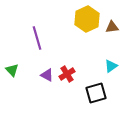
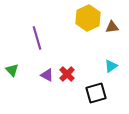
yellow hexagon: moved 1 px right, 1 px up
red cross: rotated 14 degrees counterclockwise
